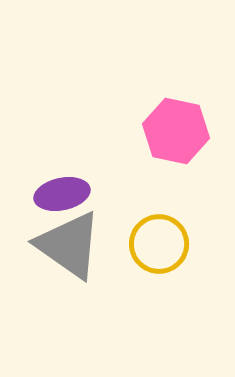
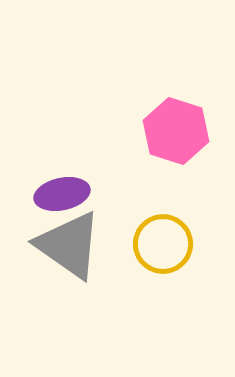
pink hexagon: rotated 6 degrees clockwise
yellow circle: moved 4 px right
